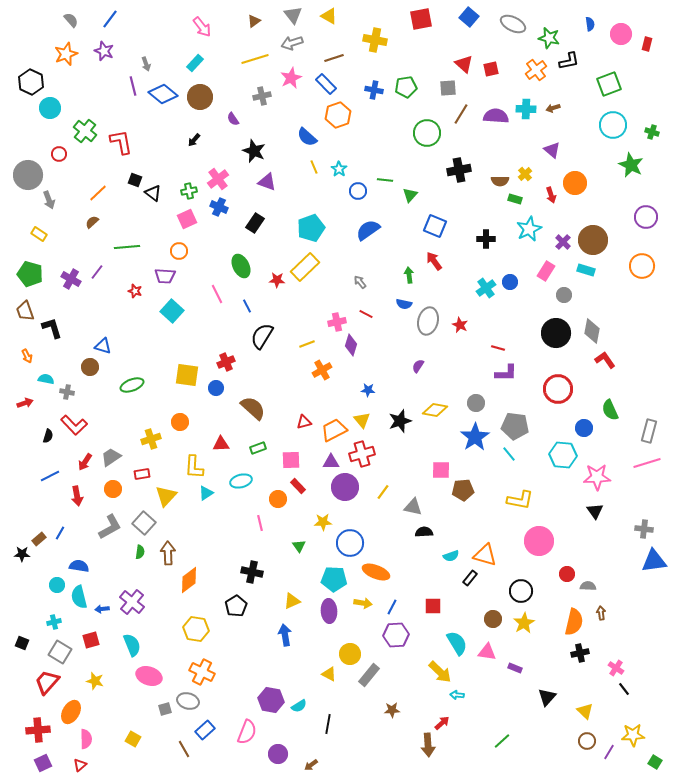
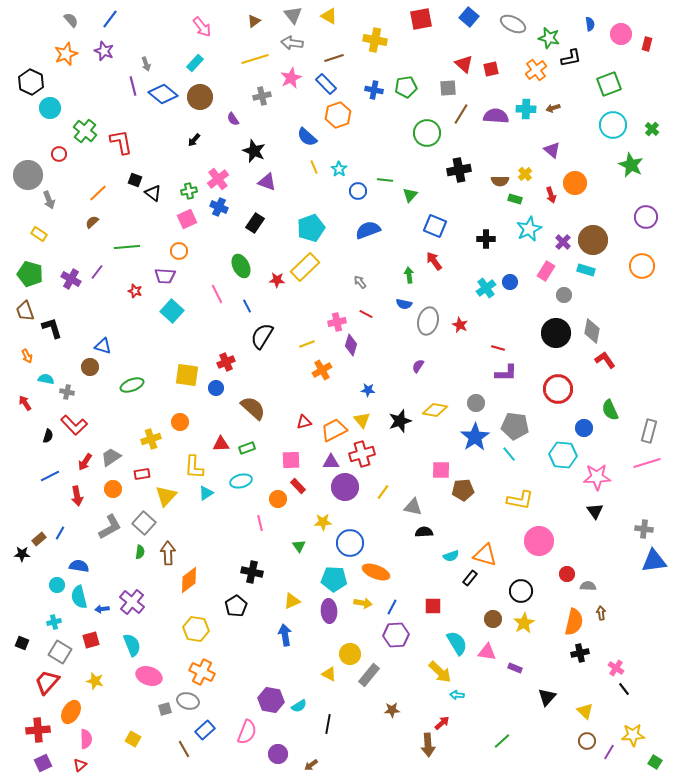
gray arrow at (292, 43): rotated 25 degrees clockwise
black L-shape at (569, 61): moved 2 px right, 3 px up
green cross at (652, 132): moved 3 px up; rotated 24 degrees clockwise
blue semicircle at (368, 230): rotated 15 degrees clockwise
red arrow at (25, 403): rotated 105 degrees counterclockwise
green rectangle at (258, 448): moved 11 px left
